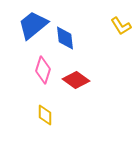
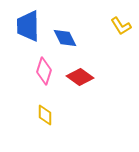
blue trapezoid: moved 5 px left, 1 px down; rotated 52 degrees counterclockwise
blue diamond: rotated 20 degrees counterclockwise
pink diamond: moved 1 px right, 1 px down
red diamond: moved 4 px right, 3 px up
